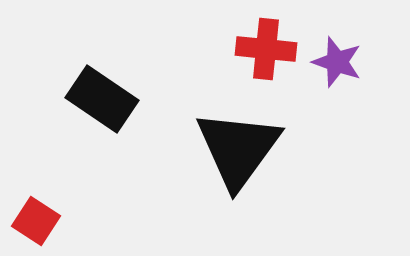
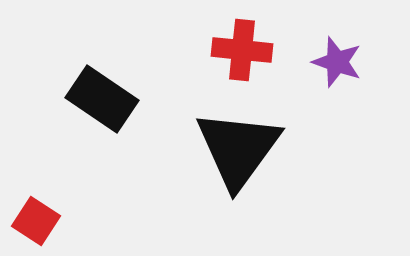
red cross: moved 24 px left, 1 px down
